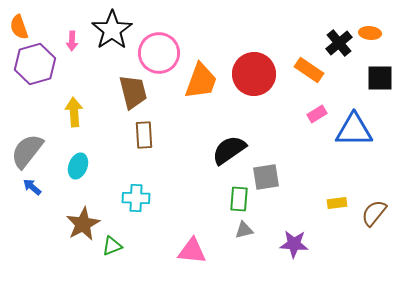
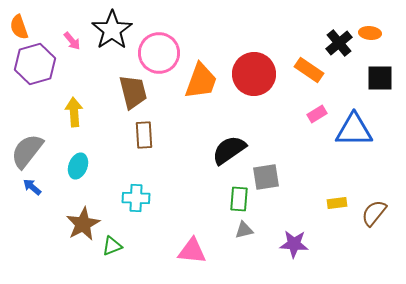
pink arrow: rotated 42 degrees counterclockwise
